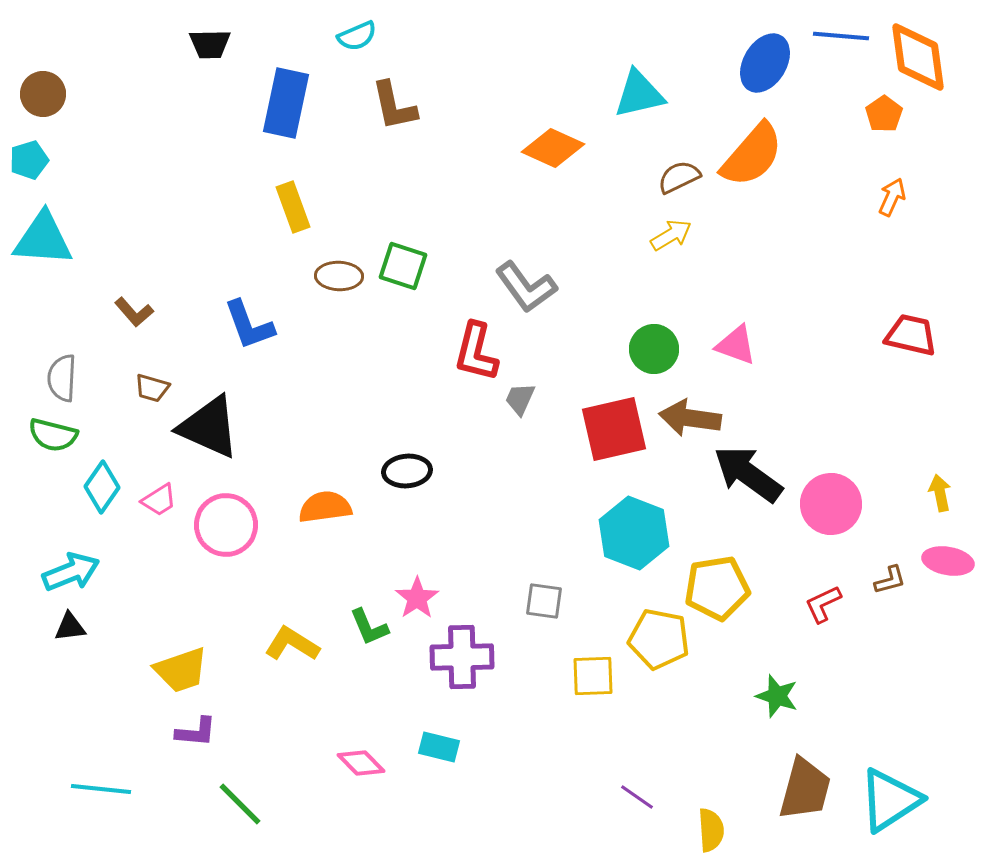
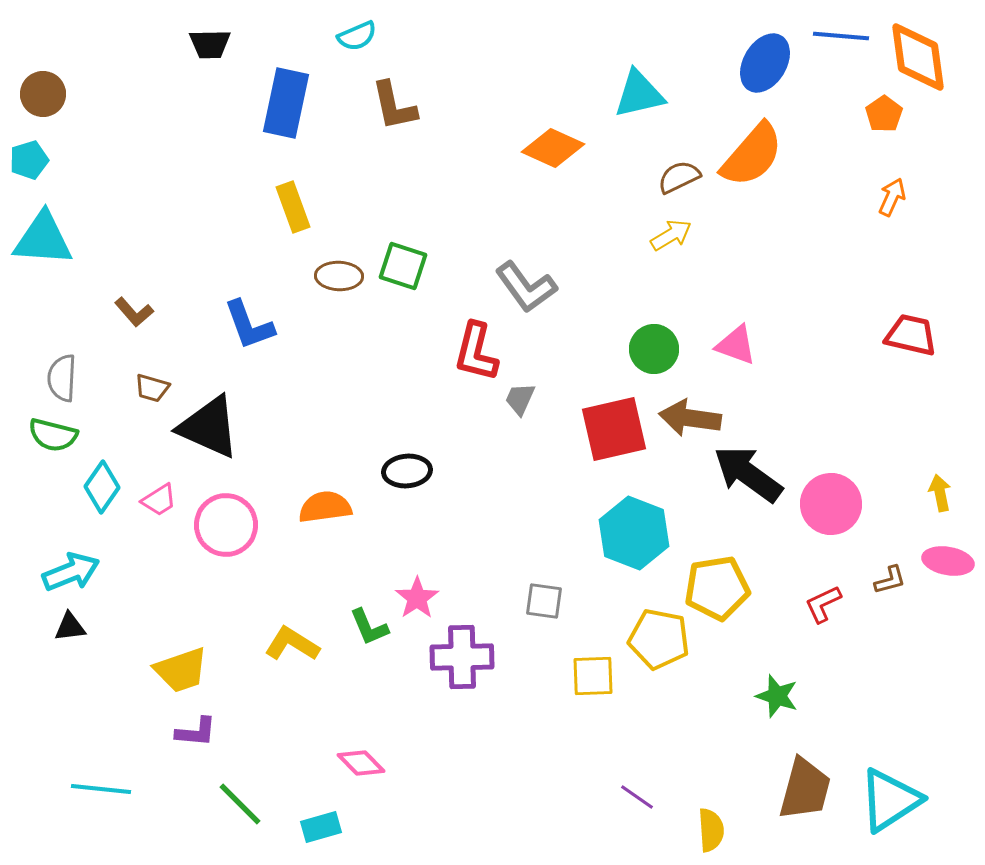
cyan rectangle at (439, 747): moved 118 px left, 80 px down; rotated 30 degrees counterclockwise
